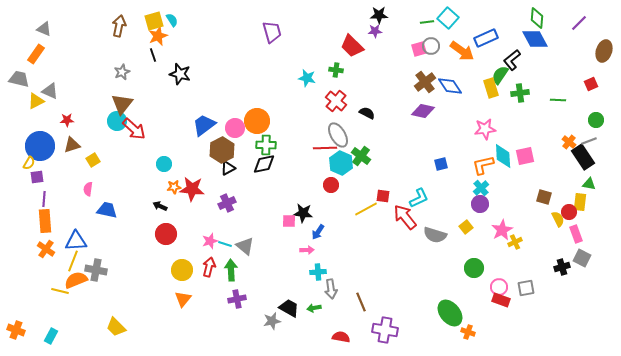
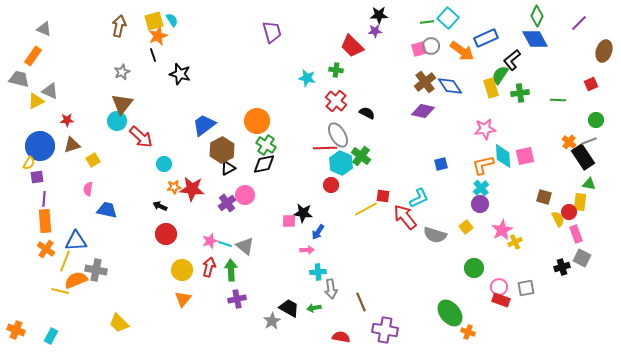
green diamond at (537, 18): moved 2 px up; rotated 20 degrees clockwise
orange rectangle at (36, 54): moved 3 px left, 2 px down
pink circle at (235, 128): moved 10 px right, 67 px down
red arrow at (134, 129): moved 7 px right, 8 px down
green cross at (266, 145): rotated 30 degrees clockwise
purple cross at (227, 203): rotated 12 degrees counterclockwise
yellow line at (73, 261): moved 8 px left
gray star at (272, 321): rotated 18 degrees counterclockwise
yellow trapezoid at (116, 327): moved 3 px right, 4 px up
